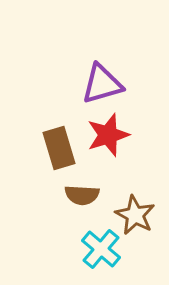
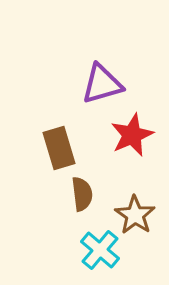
red star: moved 24 px right; rotated 6 degrees counterclockwise
brown semicircle: moved 1 px up; rotated 100 degrees counterclockwise
brown star: rotated 6 degrees clockwise
cyan cross: moved 1 px left, 1 px down
